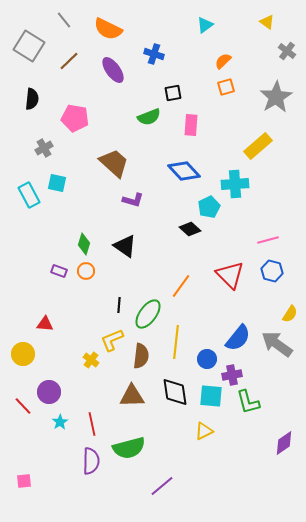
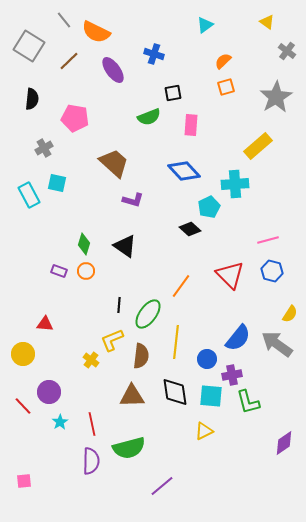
orange semicircle at (108, 29): moved 12 px left, 3 px down
